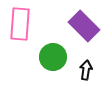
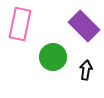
pink rectangle: rotated 8 degrees clockwise
